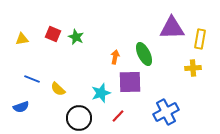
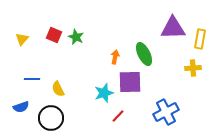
purple triangle: moved 1 px right
red square: moved 1 px right, 1 px down
yellow triangle: rotated 40 degrees counterclockwise
blue line: rotated 21 degrees counterclockwise
yellow semicircle: rotated 21 degrees clockwise
cyan star: moved 3 px right
black circle: moved 28 px left
